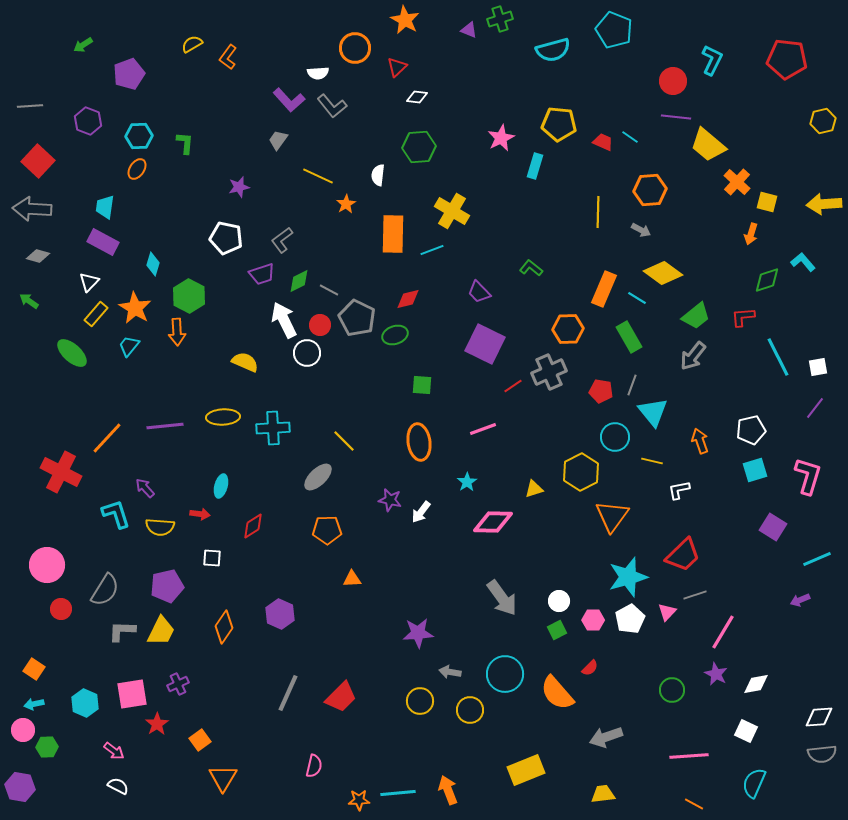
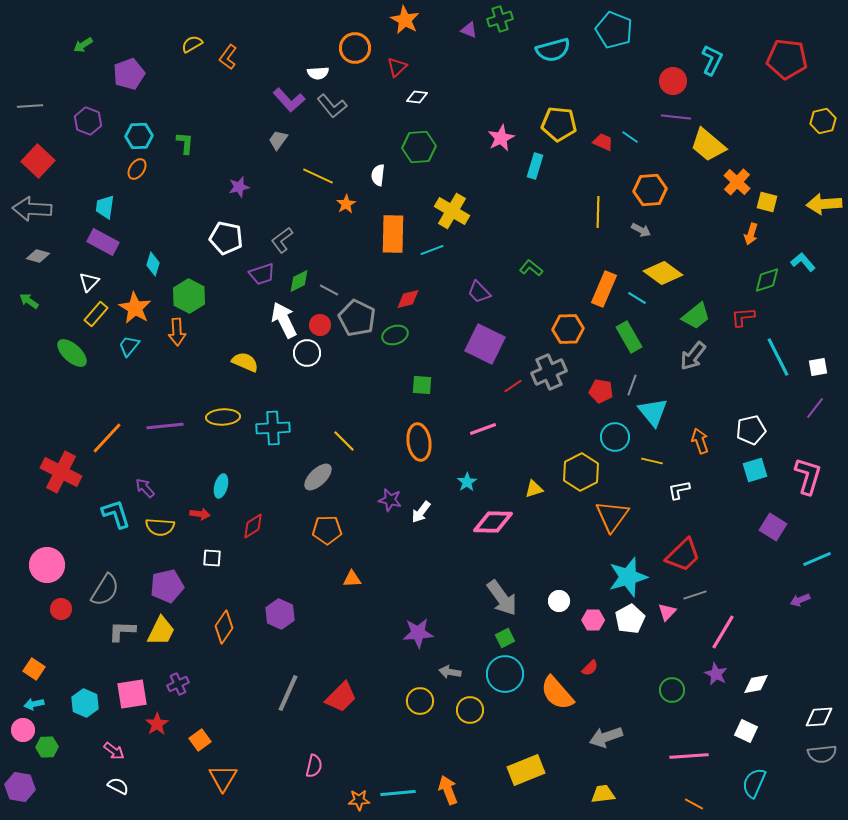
green square at (557, 630): moved 52 px left, 8 px down
